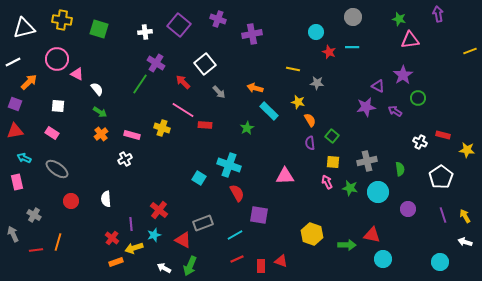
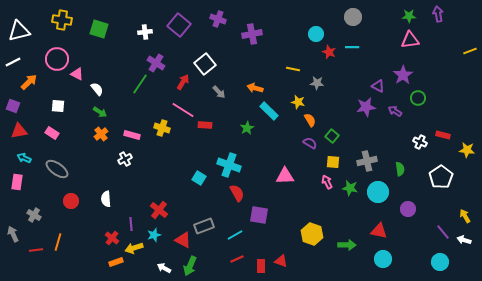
green star at (399, 19): moved 10 px right, 3 px up; rotated 16 degrees counterclockwise
white triangle at (24, 28): moved 5 px left, 3 px down
cyan circle at (316, 32): moved 2 px down
red arrow at (183, 82): rotated 77 degrees clockwise
purple square at (15, 104): moved 2 px left, 2 px down
red triangle at (15, 131): moved 4 px right
purple semicircle at (310, 143): rotated 128 degrees clockwise
pink rectangle at (17, 182): rotated 21 degrees clockwise
purple line at (443, 215): moved 17 px down; rotated 21 degrees counterclockwise
gray rectangle at (203, 223): moved 1 px right, 3 px down
red triangle at (372, 235): moved 7 px right, 4 px up
white arrow at (465, 242): moved 1 px left, 2 px up
